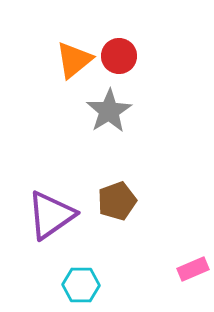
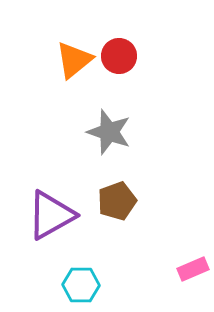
gray star: moved 21 px down; rotated 21 degrees counterclockwise
purple triangle: rotated 6 degrees clockwise
